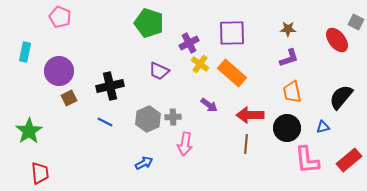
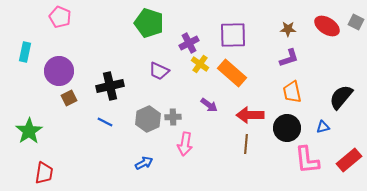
purple square: moved 1 px right, 2 px down
red ellipse: moved 10 px left, 14 px up; rotated 20 degrees counterclockwise
red trapezoid: moved 4 px right; rotated 15 degrees clockwise
